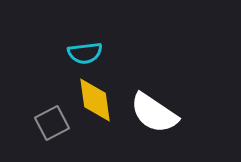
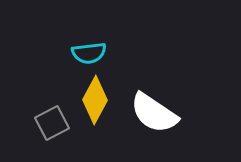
cyan semicircle: moved 4 px right
yellow diamond: rotated 36 degrees clockwise
